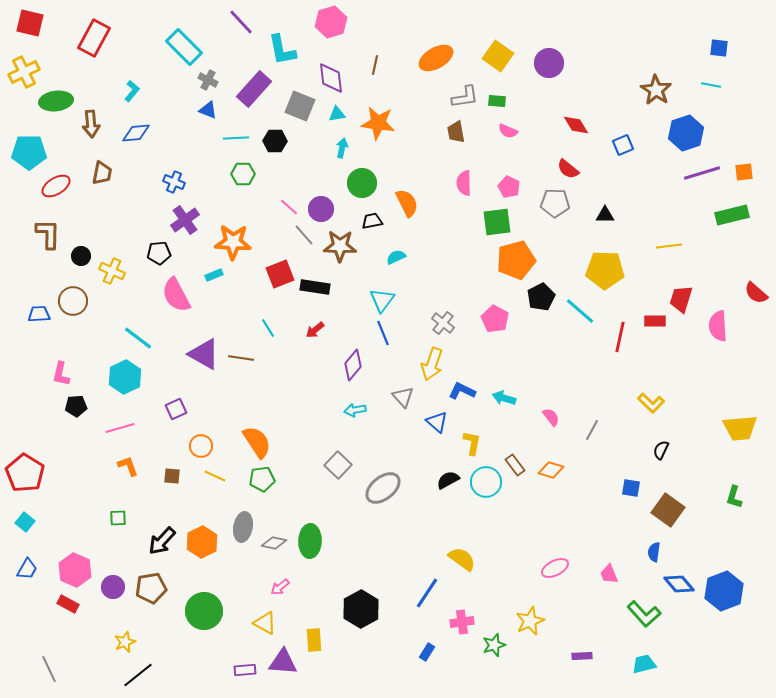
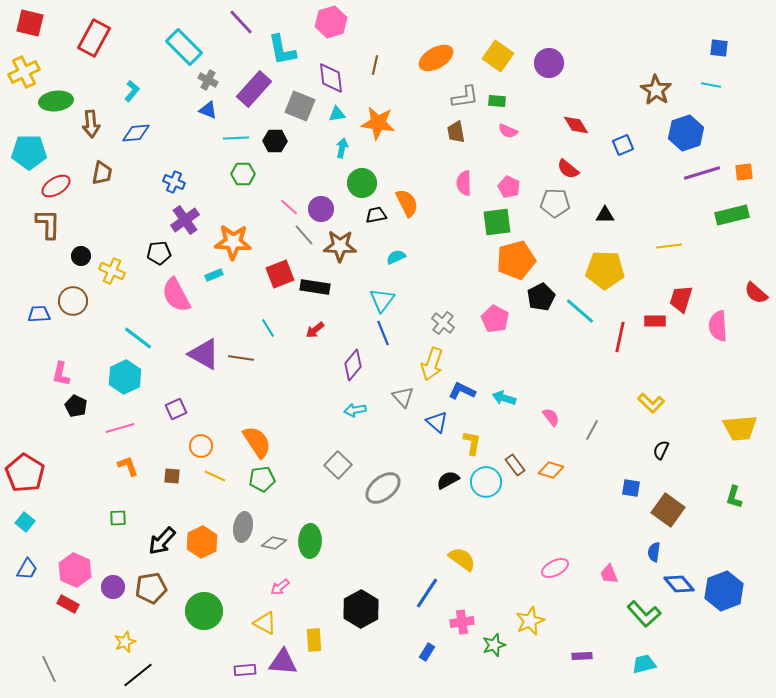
black trapezoid at (372, 221): moved 4 px right, 6 px up
brown L-shape at (48, 234): moved 10 px up
black pentagon at (76, 406): rotated 30 degrees clockwise
